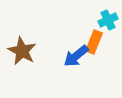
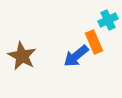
orange rectangle: rotated 45 degrees counterclockwise
brown star: moved 5 px down
